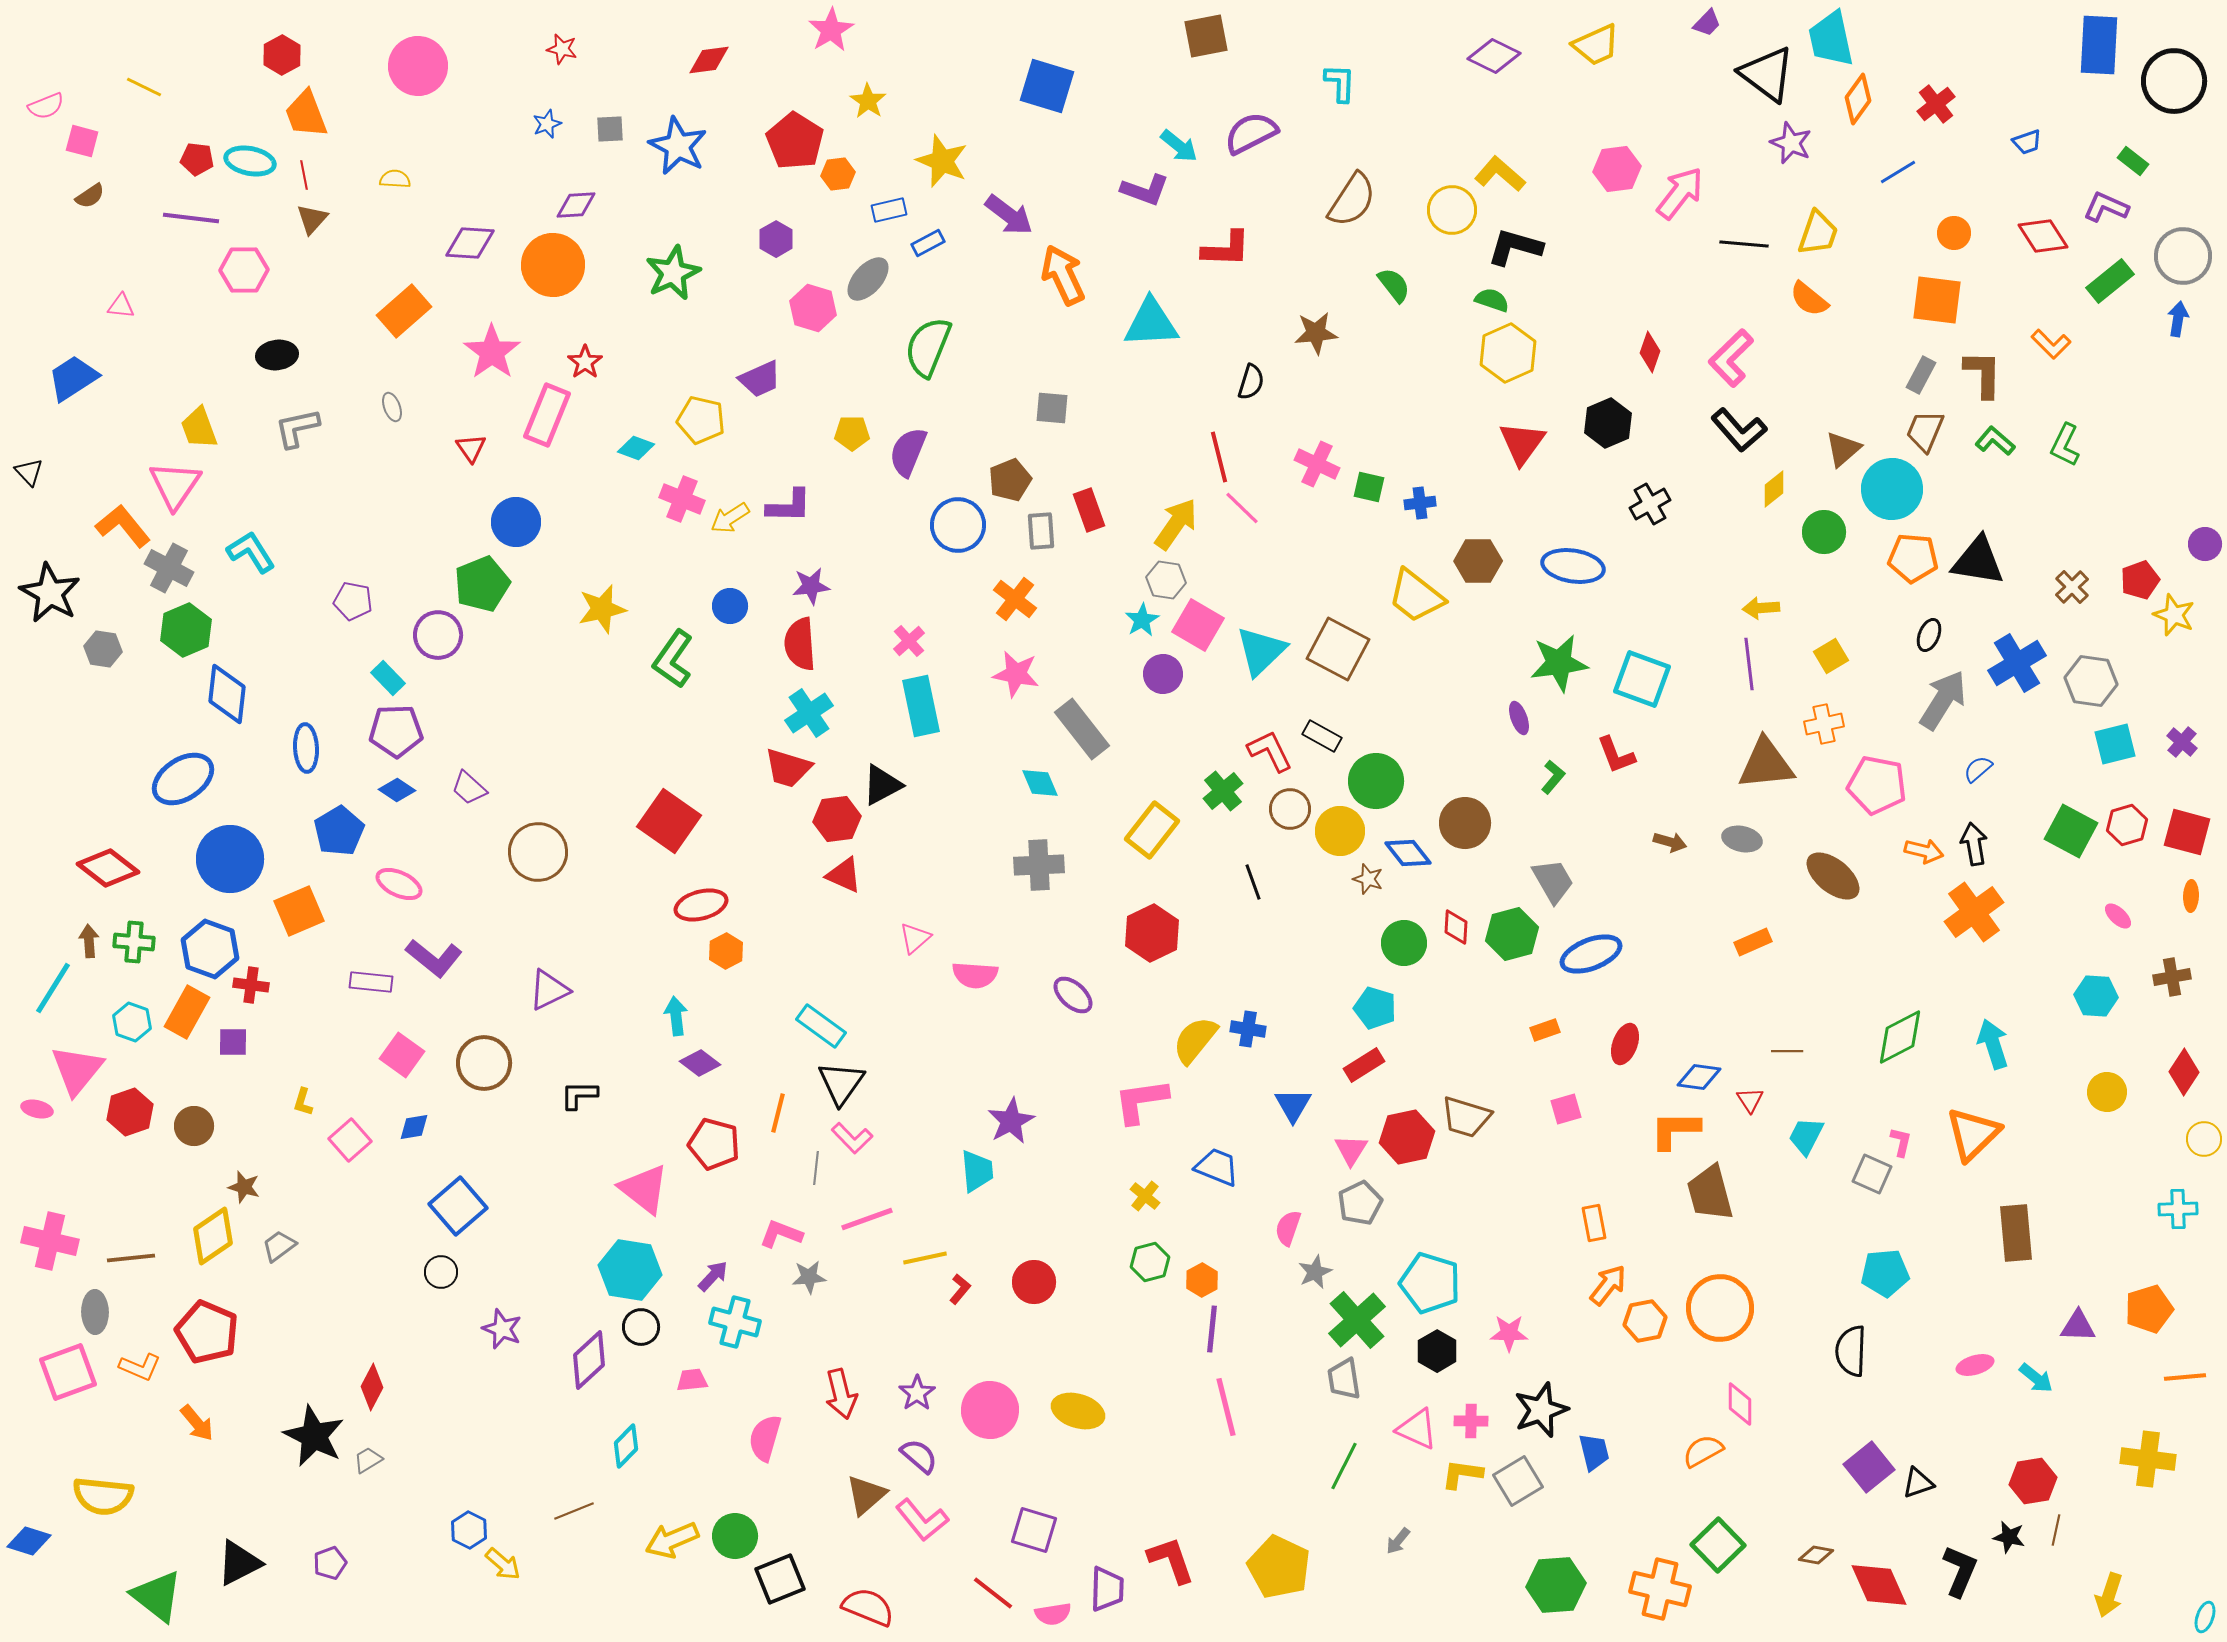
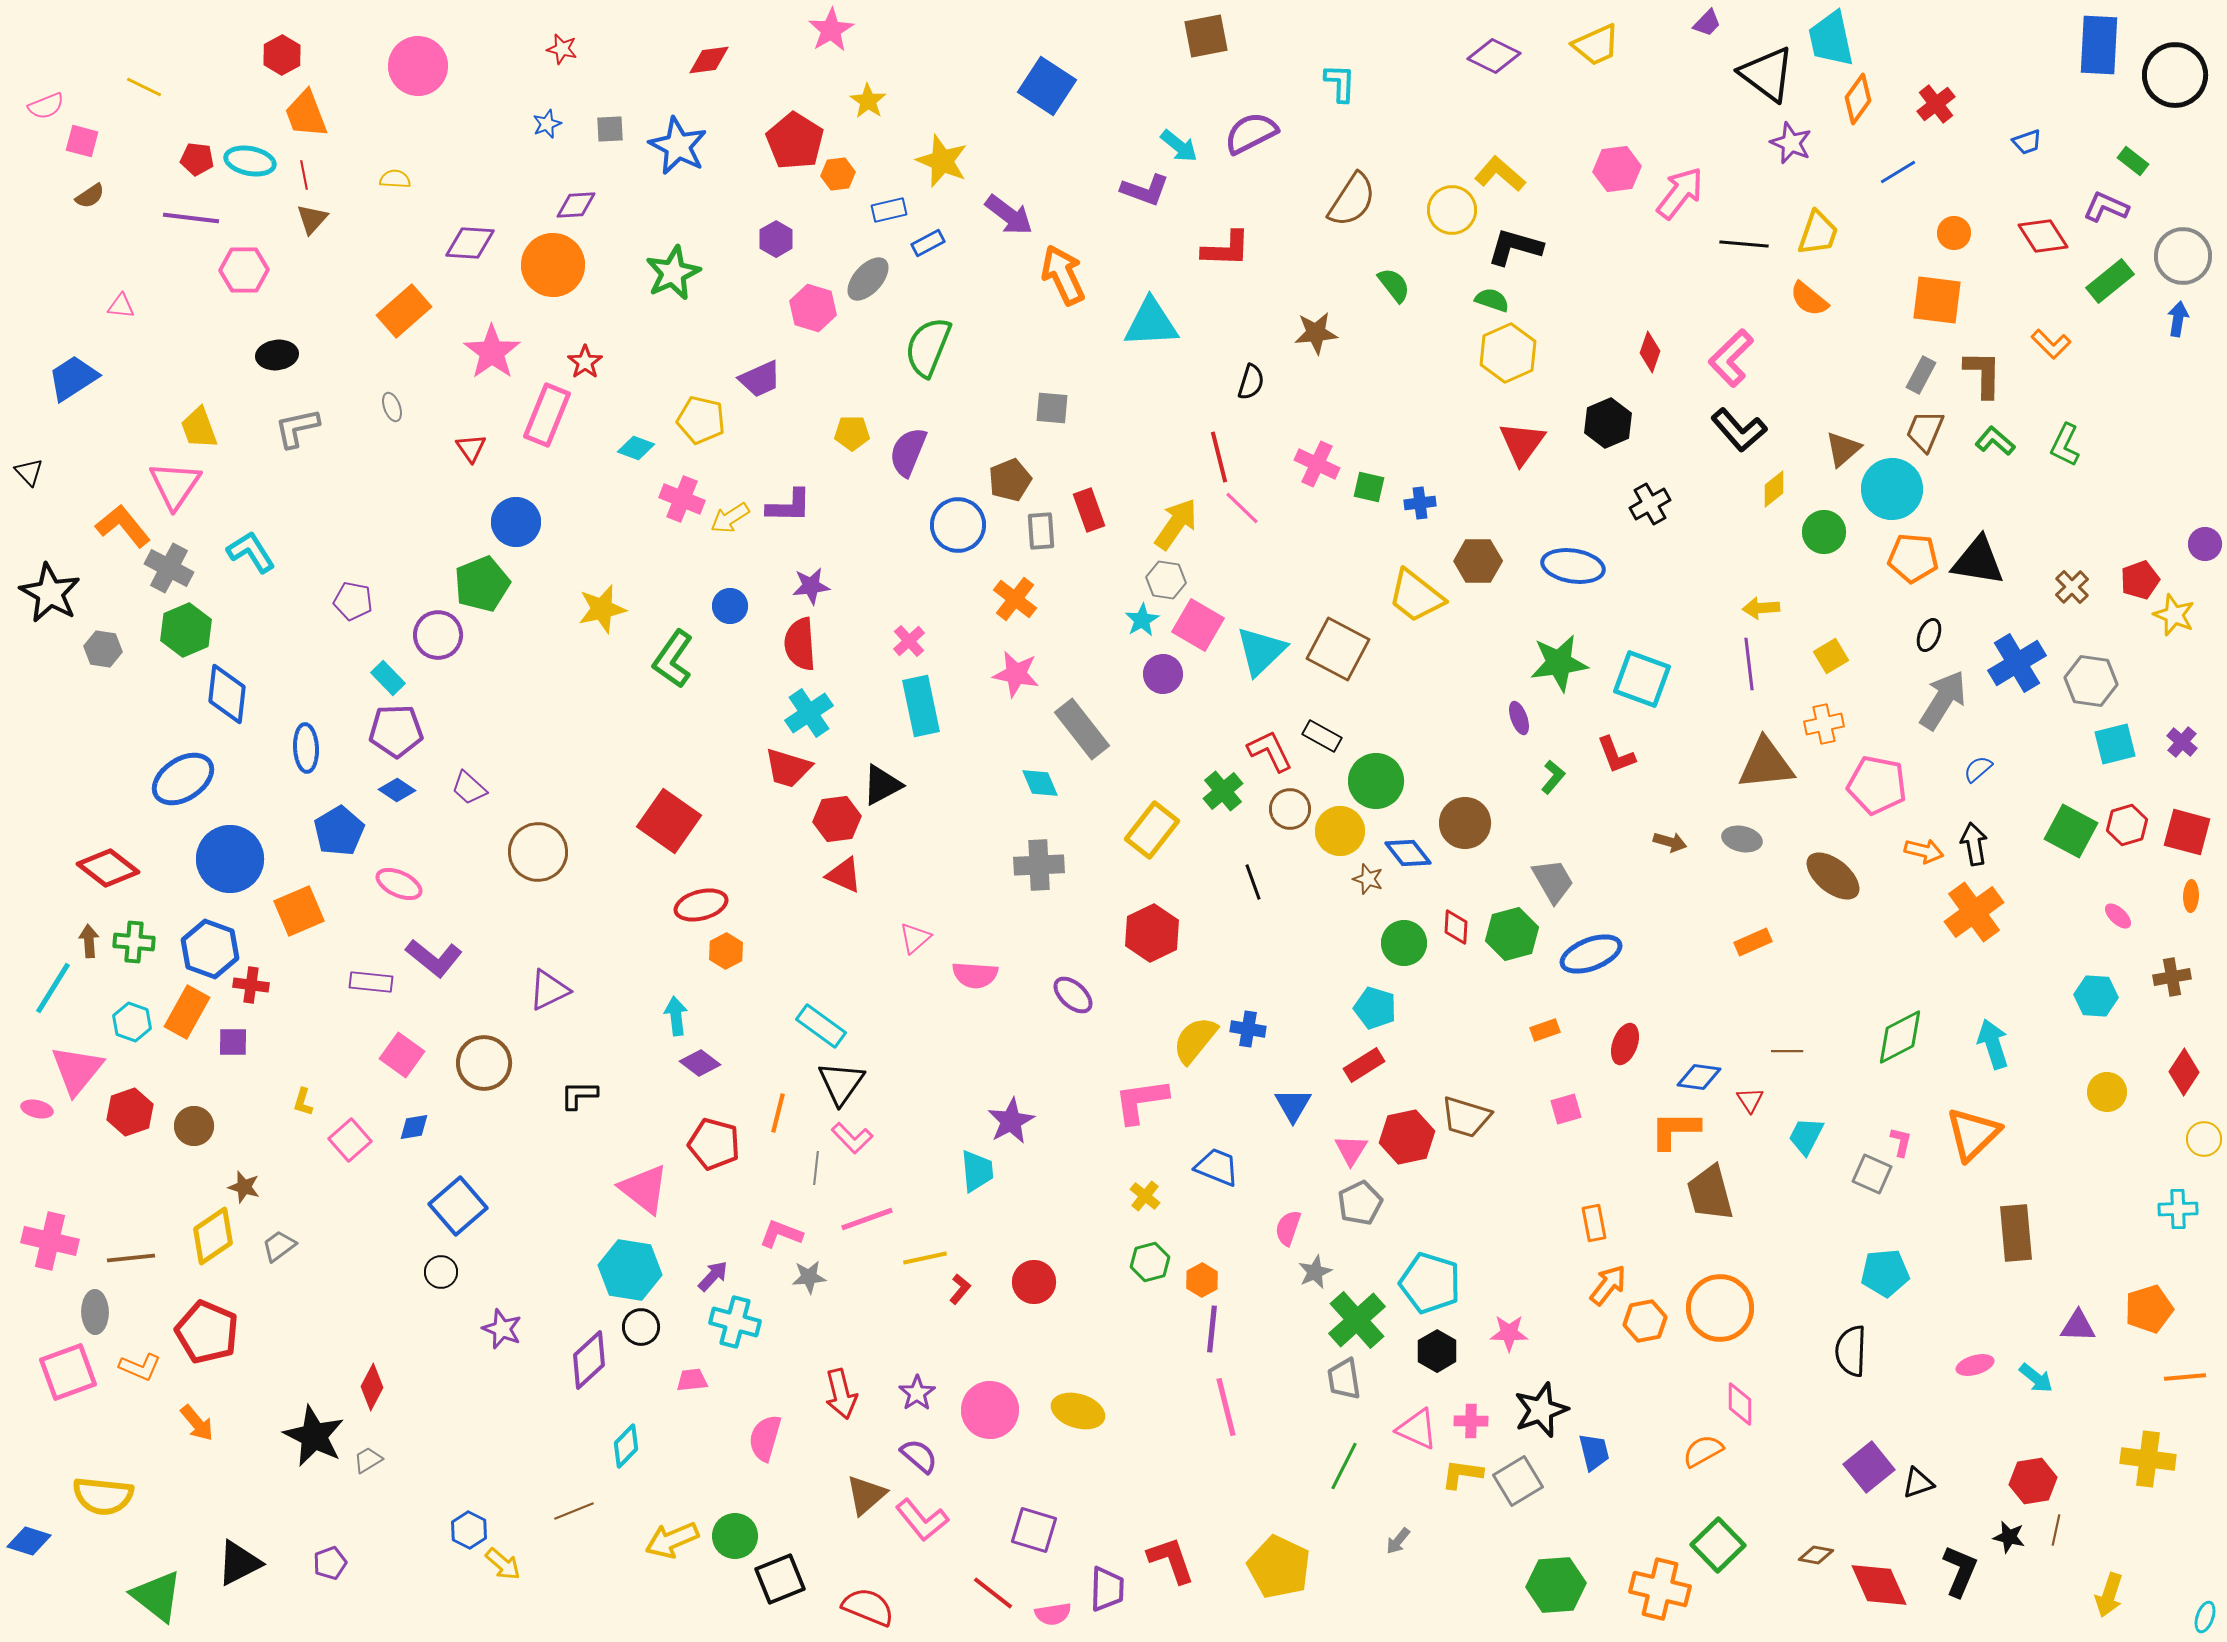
black circle at (2174, 81): moved 1 px right, 6 px up
blue square at (1047, 86): rotated 16 degrees clockwise
